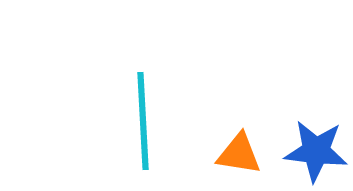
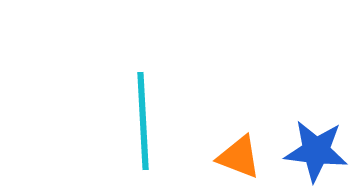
orange triangle: moved 3 px down; rotated 12 degrees clockwise
